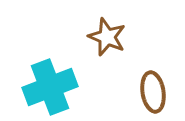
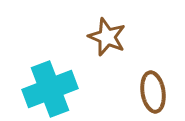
cyan cross: moved 2 px down
